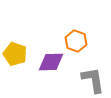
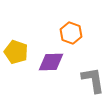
orange hexagon: moved 5 px left, 8 px up
yellow pentagon: moved 1 px right, 2 px up
